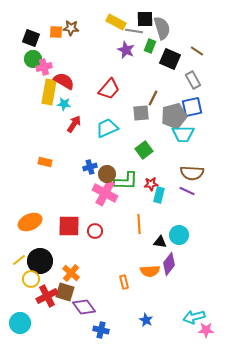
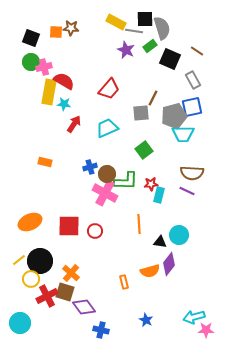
green rectangle at (150, 46): rotated 32 degrees clockwise
green circle at (33, 59): moved 2 px left, 3 px down
orange semicircle at (150, 271): rotated 12 degrees counterclockwise
